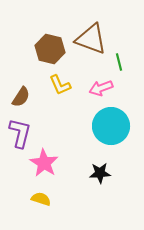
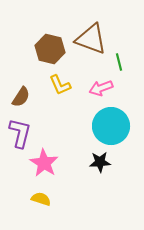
black star: moved 11 px up
